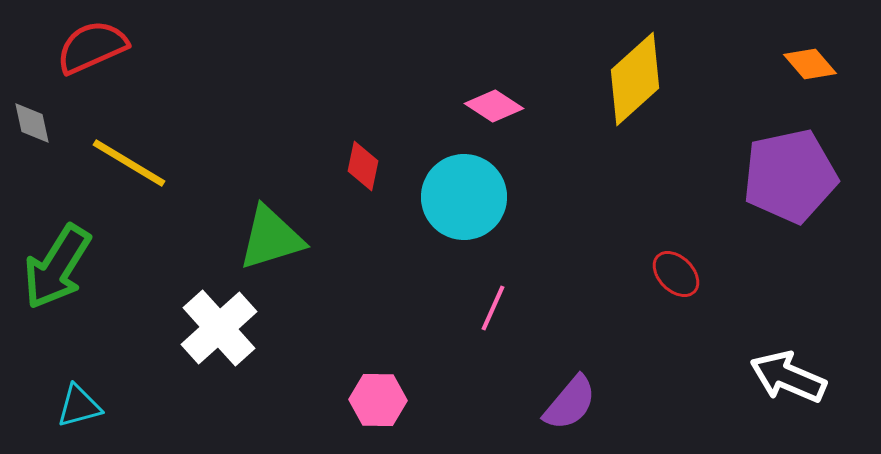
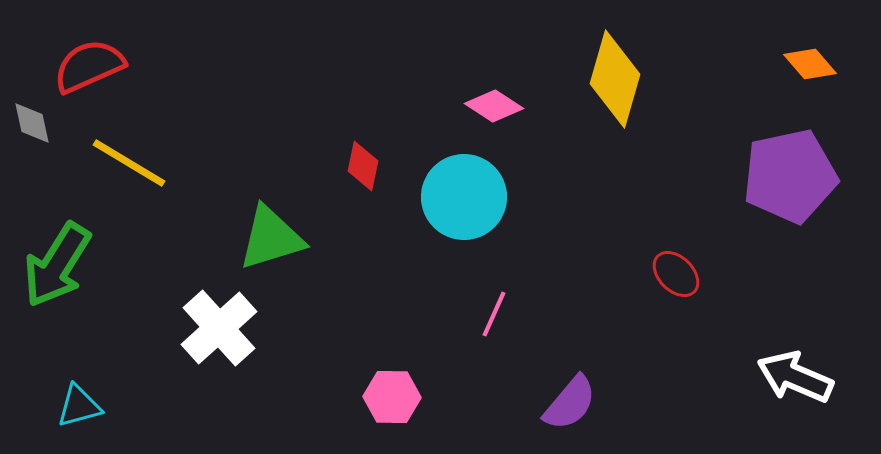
red semicircle: moved 3 px left, 19 px down
yellow diamond: moved 20 px left; rotated 32 degrees counterclockwise
green arrow: moved 2 px up
pink line: moved 1 px right, 6 px down
white arrow: moved 7 px right
pink hexagon: moved 14 px right, 3 px up
